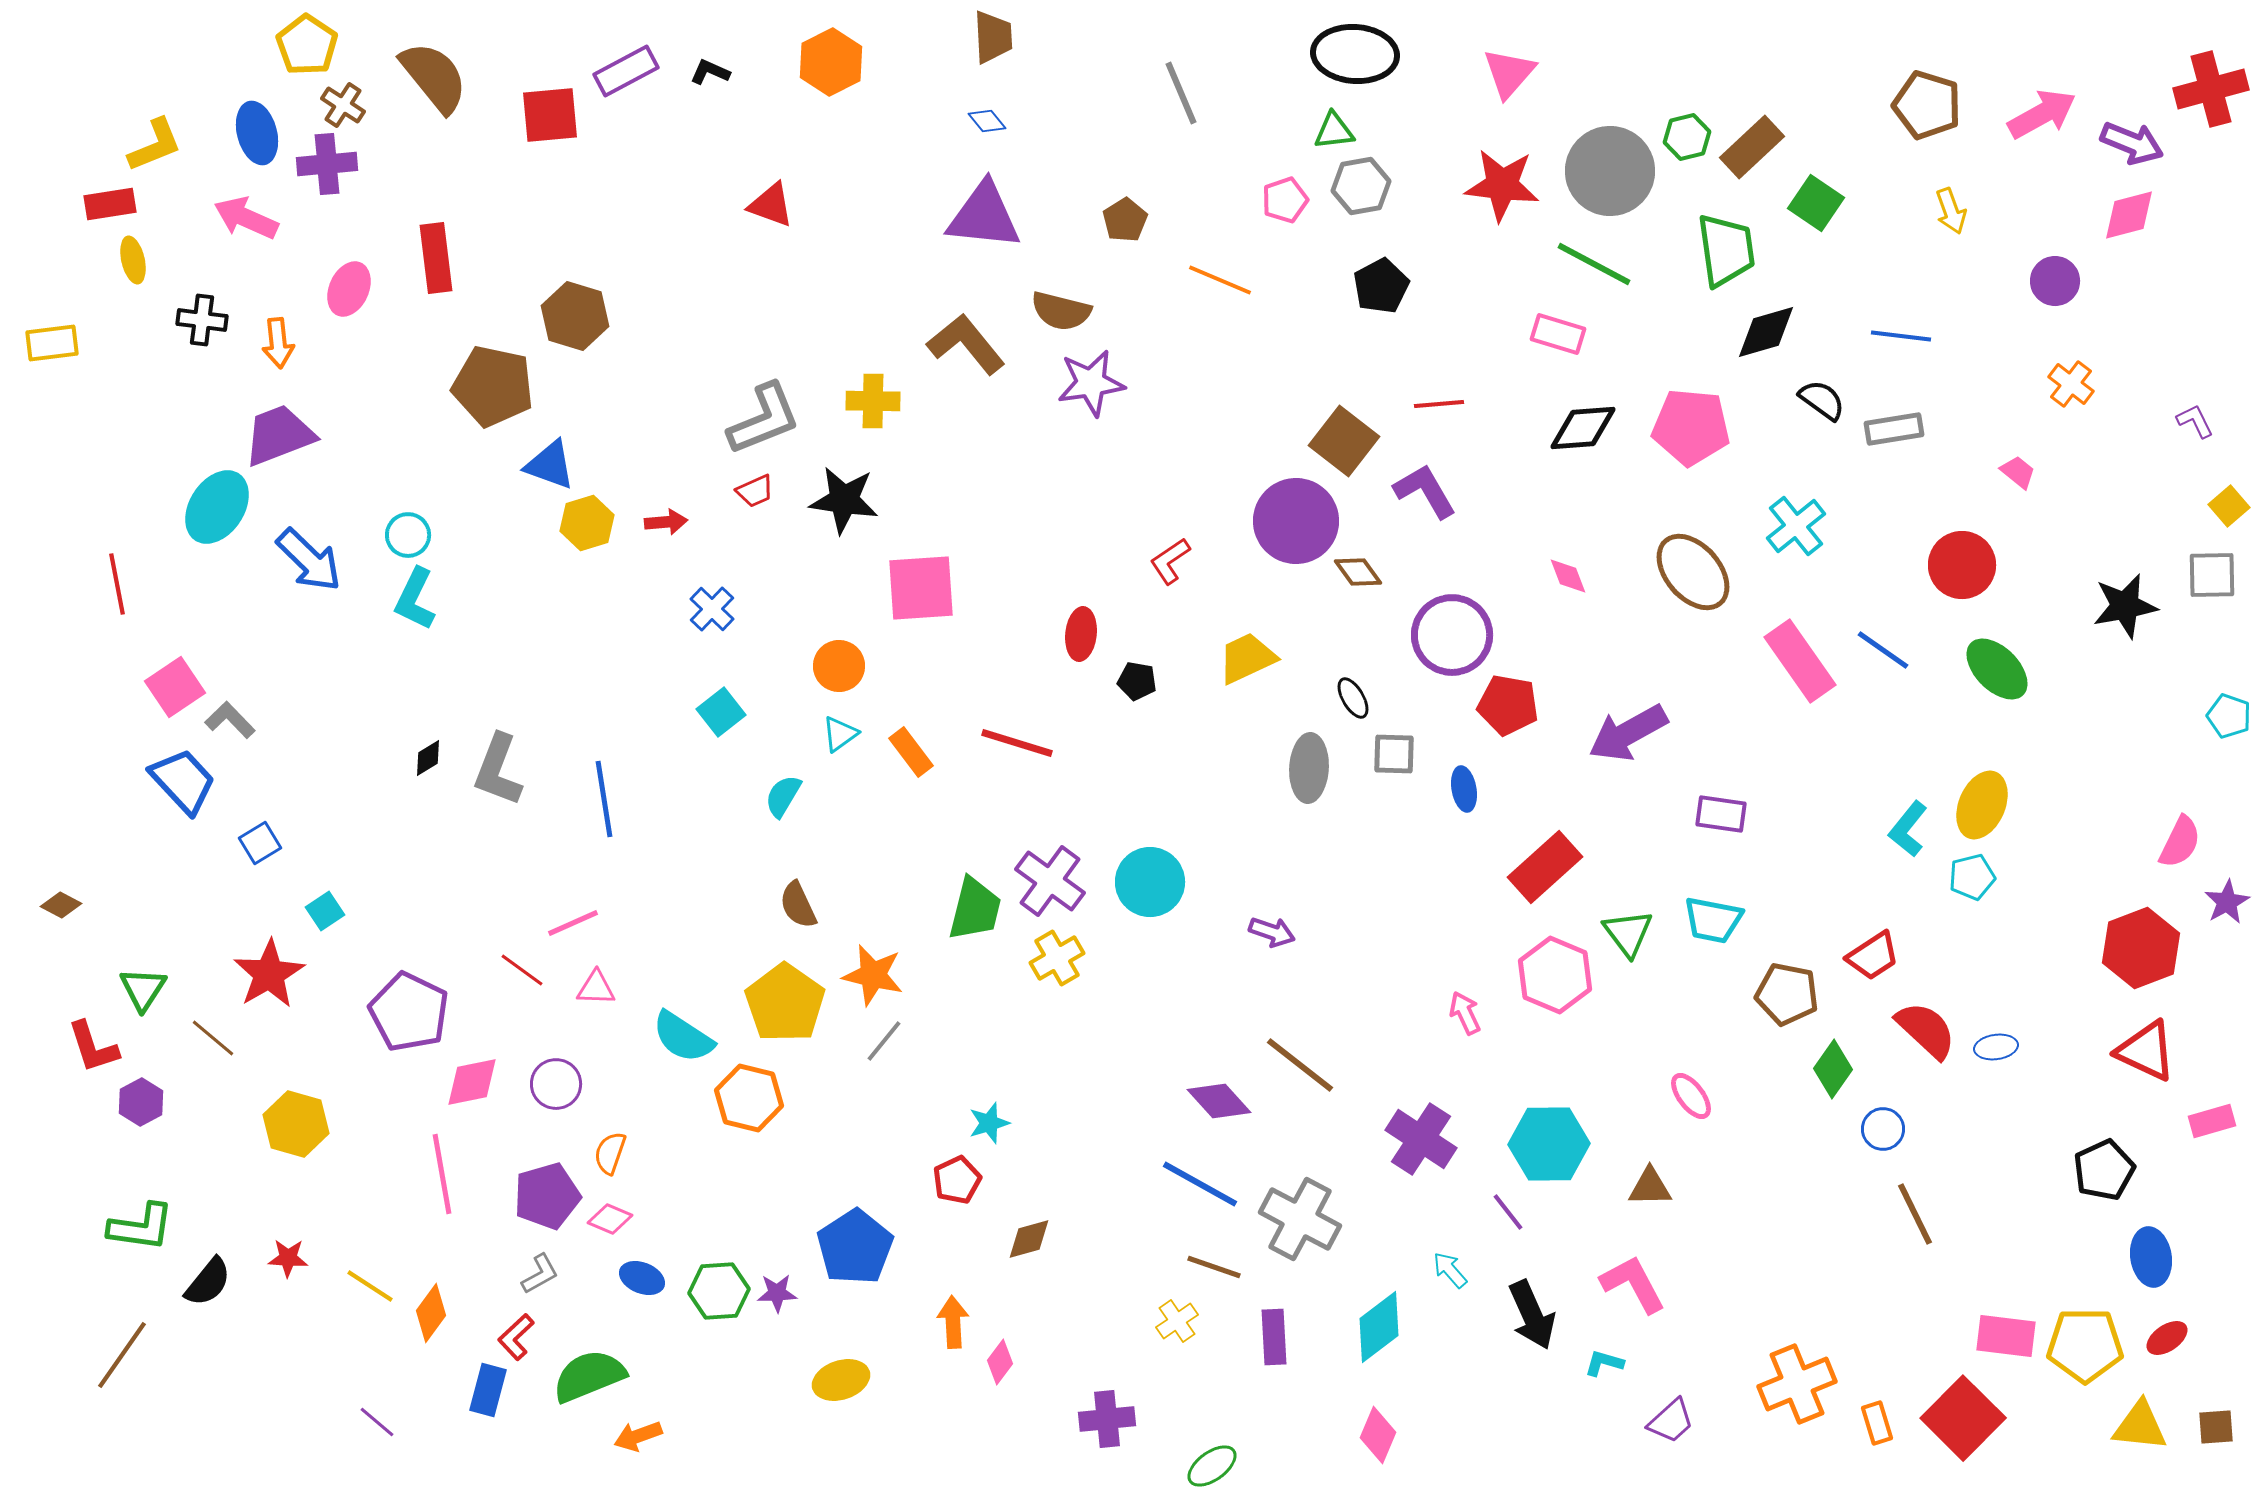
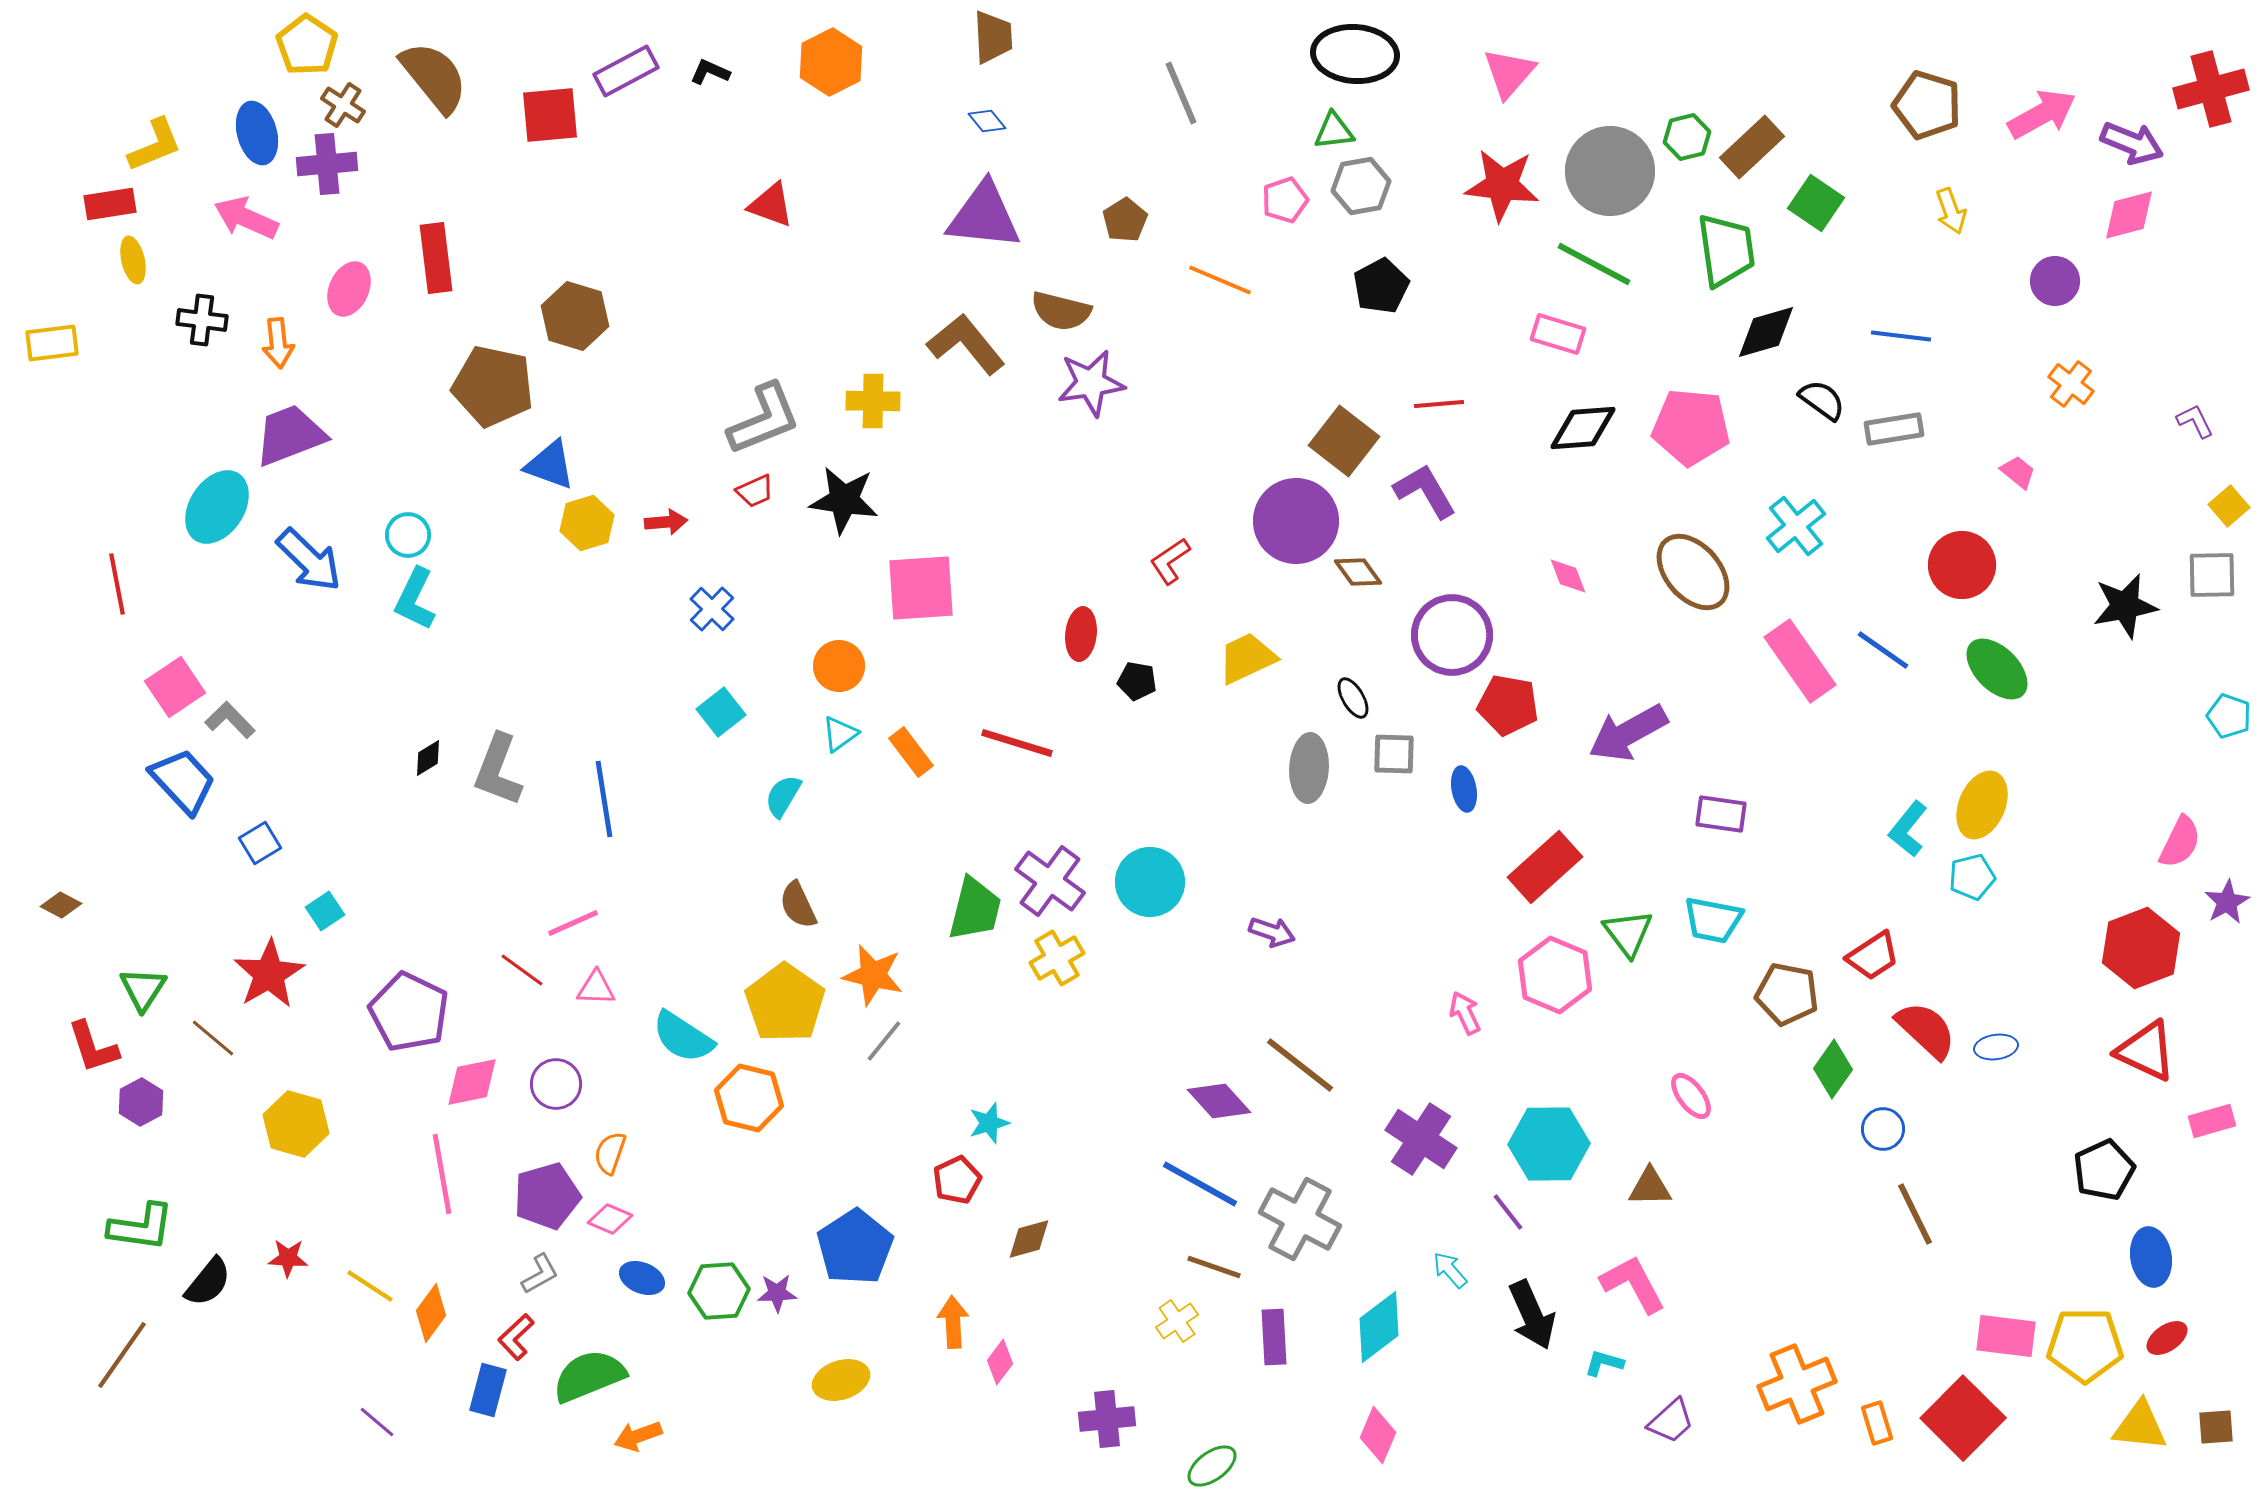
purple trapezoid at (279, 435): moved 11 px right
